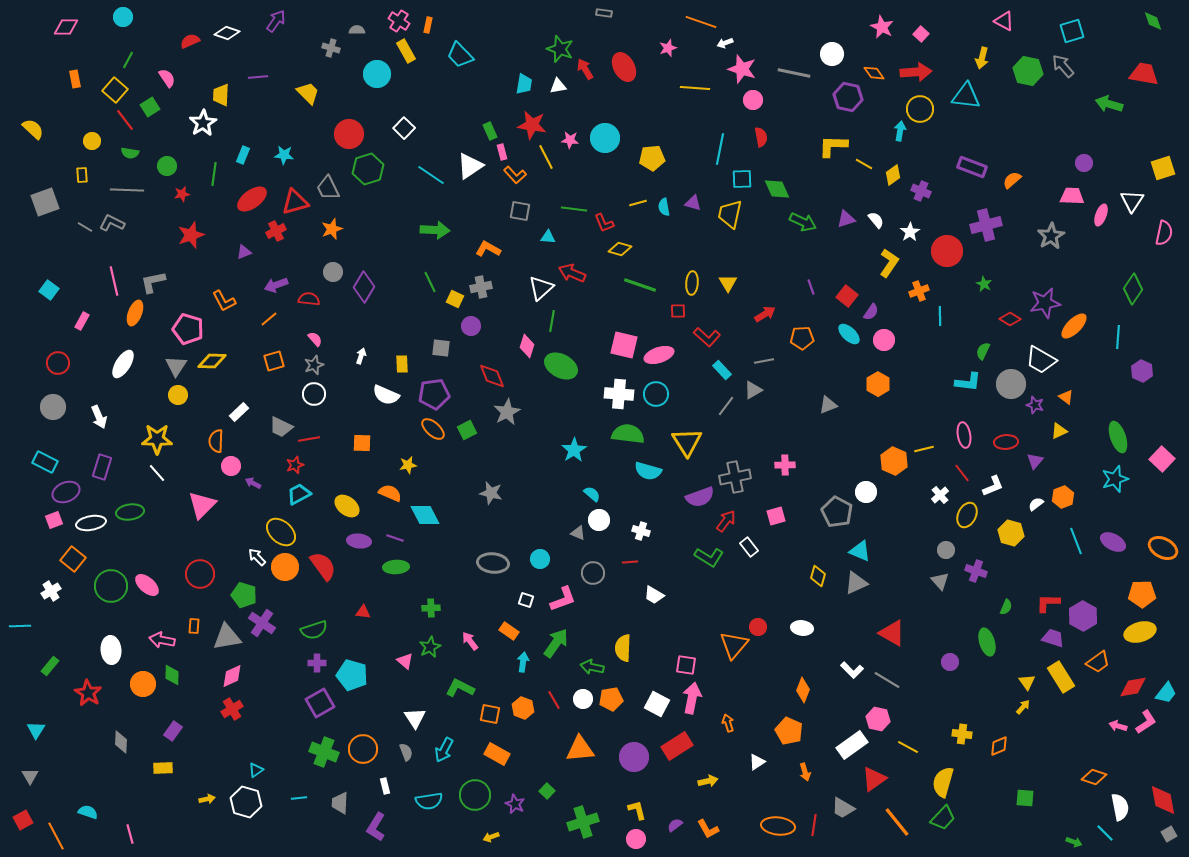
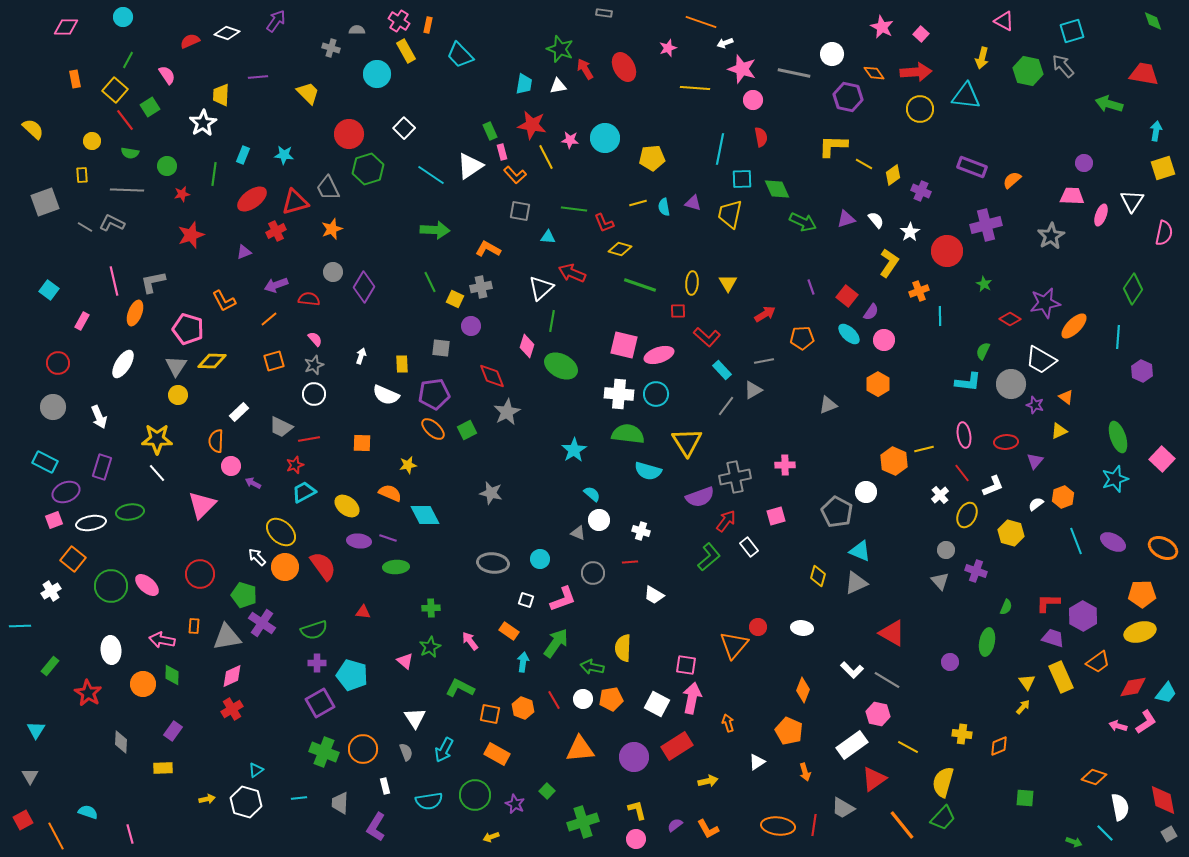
pink semicircle at (167, 78): moved 3 px up
cyan arrow at (900, 131): moved 256 px right
cyan trapezoid at (299, 494): moved 5 px right, 2 px up
purple line at (395, 538): moved 7 px left
green L-shape at (709, 557): rotated 72 degrees counterclockwise
green ellipse at (987, 642): rotated 28 degrees clockwise
yellow rectangle at (1061, 677): rotated 8 degrees clockwise
pink hexagon at (878, 719): moved 5 px up
orange line at (897, 822): moved 5 px right, 3 px down
